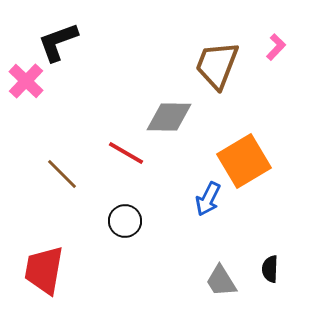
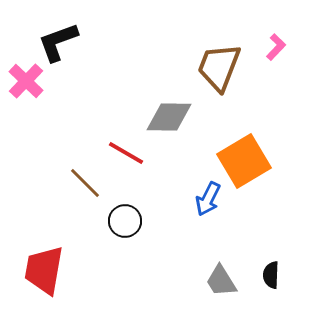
brown trapezoid: moved 2 px right, 2 px down
brown line: moved 23 px right, 9 px down
black semicircle: moved 1 px right, 6 px down
